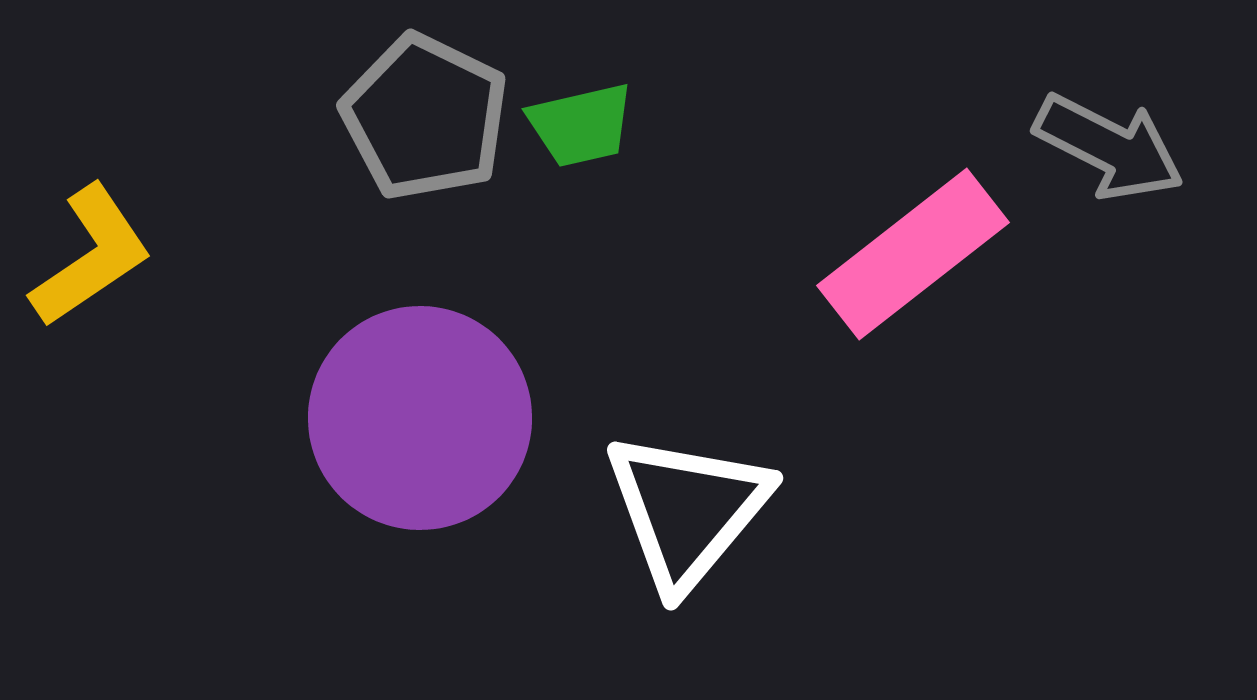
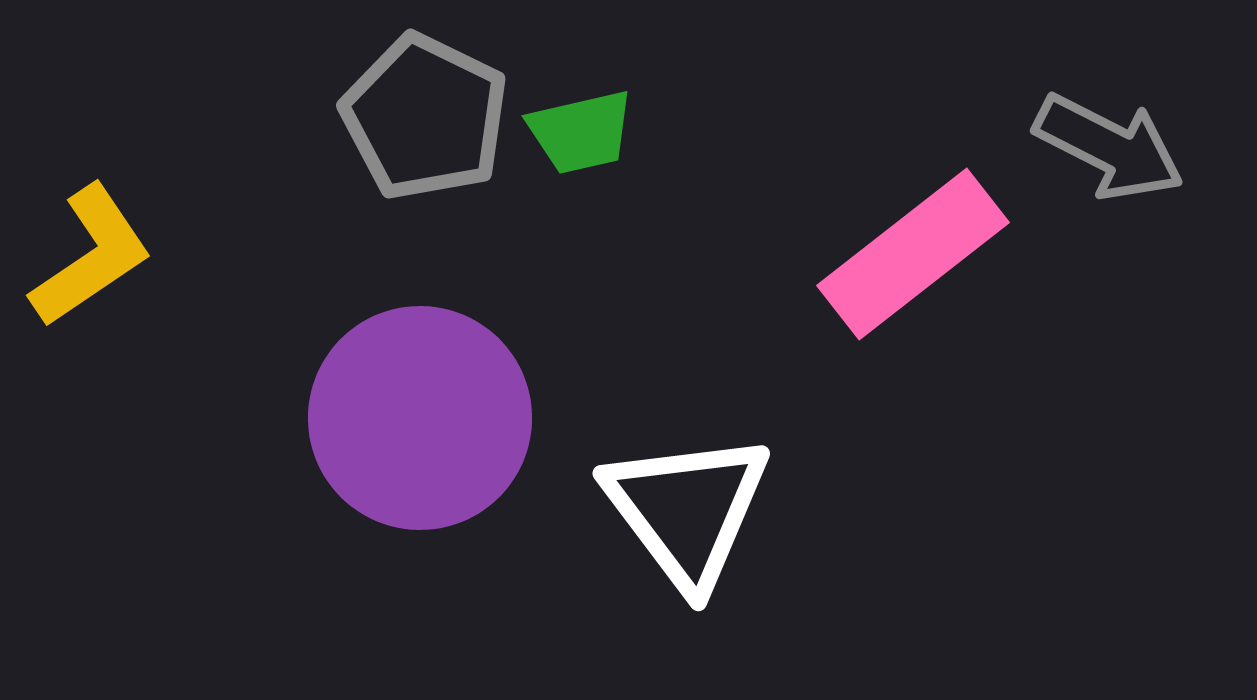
green trapezoid: moved 7 px down
white triangle: rotated 17 degrees counterclockwise
